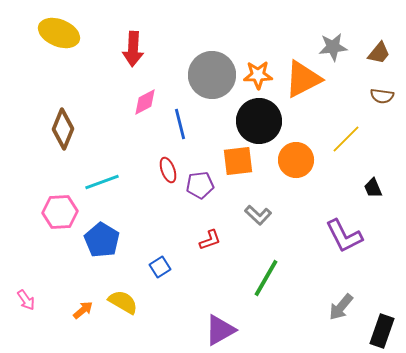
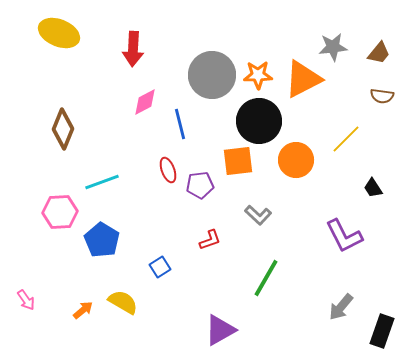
black trapezoid: rotated 10 degrees counterclockwise
